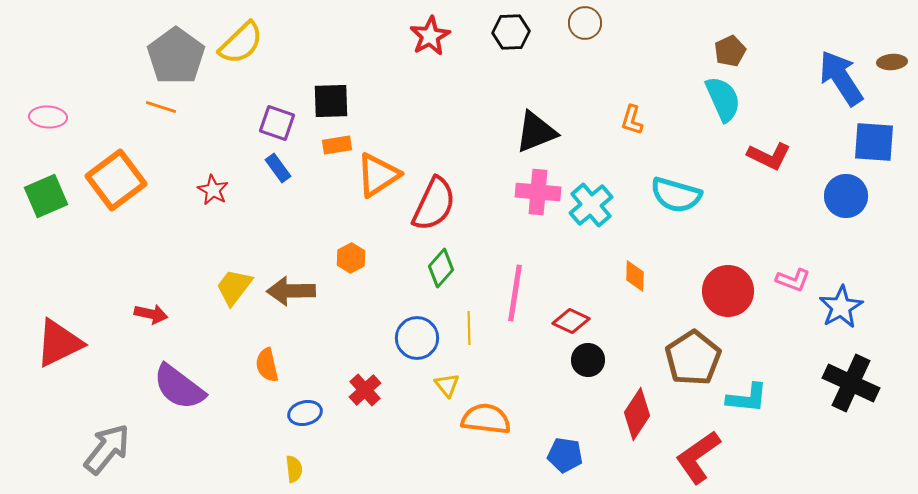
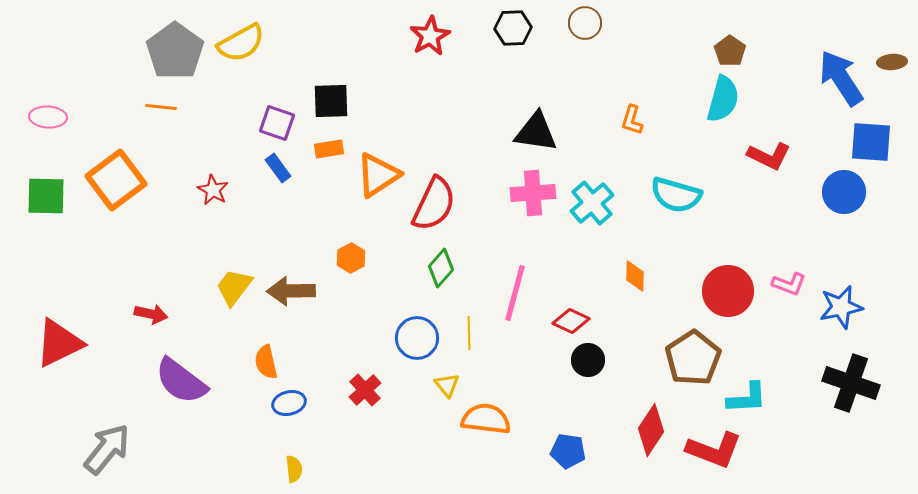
black hexagon at (511, 32): moved 2 px right, 4 px up
yellow semicircle at (241, 43): rotated 15 degrees clockwise
brown pentagon at (730, 51): rotated 12 degrees counterclockwise
gray pentagon at (176, 56): moved 1 px left, 5 px up
cyan semicircle at (723, 99): rotated 39 degrees clockwise
orange line at (161, 107): rotated 12 degrees counterclockwise
black triangle at (536, 132): rotated 30 degrees clockwise
blue square at (874, 142): moved 3 px left
orange rectangle at (337, 145): moved 8 px left, 4 px down
pink cross at (538, 192): moved 5 px left, 1 px down; rotated 9 degrees counterclockwise
green square at (46, 196): rotated 24 degrees clockwise
blue circle at (846, 196): moved 2 px left, 4 px up
cyan cross at (591, 205): moved 1 px right, 2 px up
pink L-shape at (793, 280): moved 4 px left, 4 px down
pink line at (515, 293): rotated 6 degrees clockwise
blue star at (841, 307): rotated 18 degrees clockwise
yellow line at (469, 328): moved 5 px down
orange semicircle at (267, 365): moved 1 px left, 3 px up
black cross at (851, 383): rotated 6 degrees counterclockwise
purple semicircle at (179, 387): moved 2 px right, 6 px up
cyan L-shape at (747, 398): rotated 9 degrees counterclockwise
blue ellipse at (305, 413): moved 16 px left, 10 px up
red diamond at (637, 414): moved 14 px right, 16 px down
blue pentagon at (565, 455): moved 3 px right, 4 px up
red L-shape at (698, 457): moved 16 px right, 7 px up; rotated 124 degrees counterclockwise
